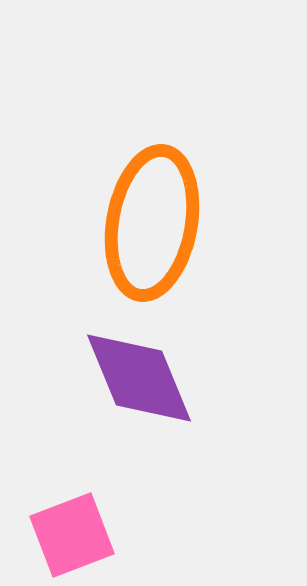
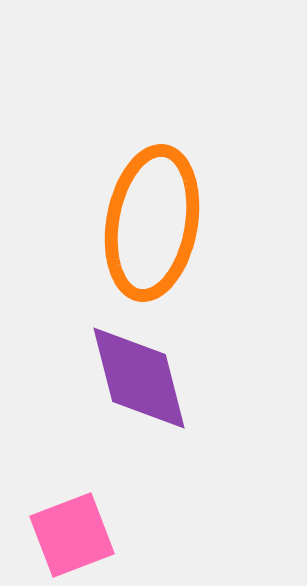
purple diamond: rotated 8 degrees clockwise
